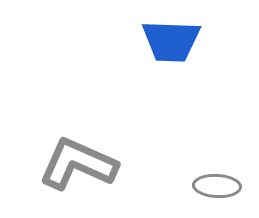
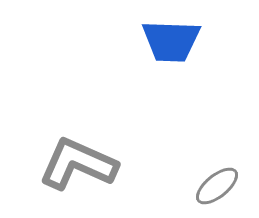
gray ellipse: rotated 42 degrees counterclockwise
